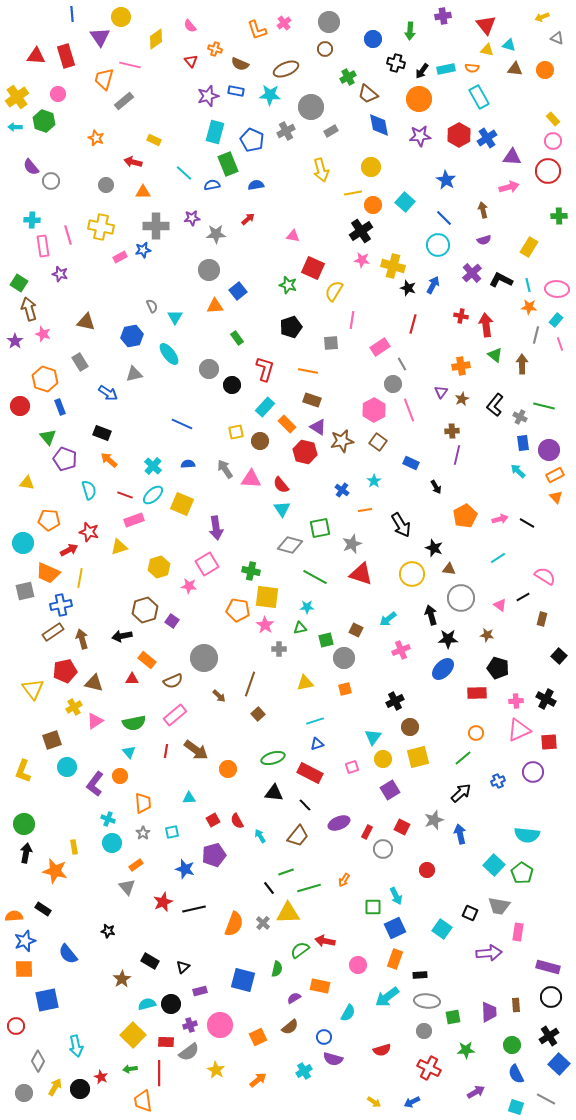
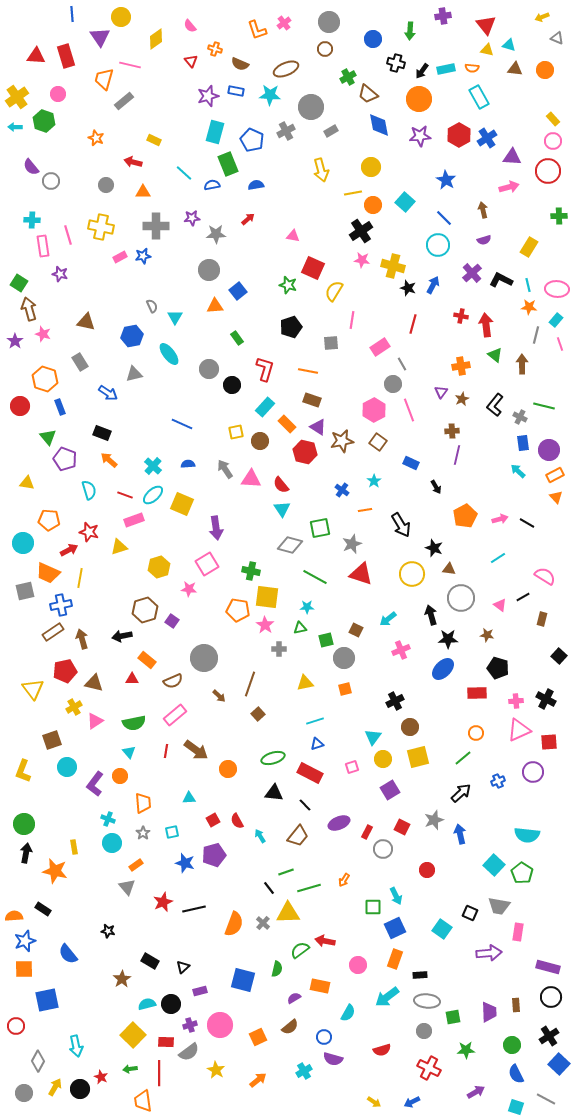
blue star at (143, 250): moved 6 px down
pink star at (189, 586): moved 3 px down
blue star at (185, 869): moved 6 px up
